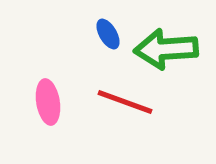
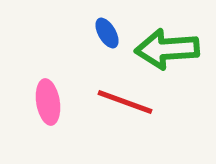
blue ellipse: moved 1 px left, 1 px up
green arrow: moved 1 px right
